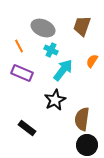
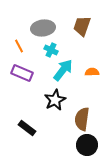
gray ellipse: rotated 30 degrees counterclockwise
orange semicircle: moved 11 px down; rotated 56 degrees clockwise
